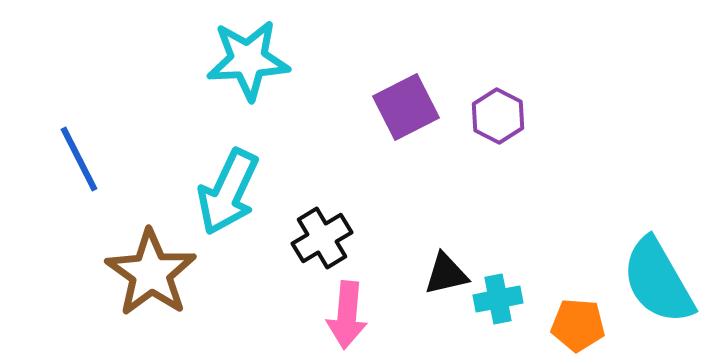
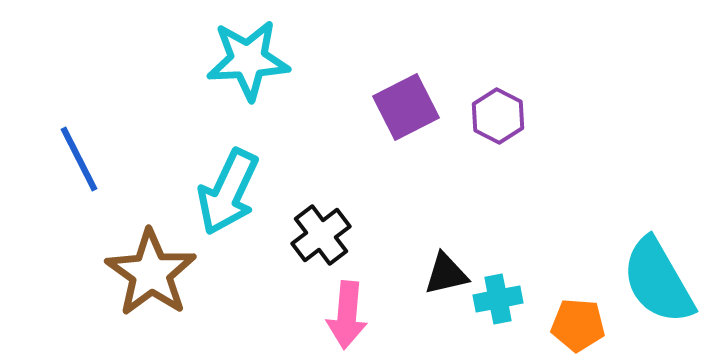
black cross: moved 1 px left, 3 px up; rotated 6 degrees counterclockwise
